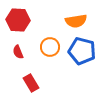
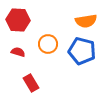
orange semicircle: moved 10 px right
orange circle: moved 2 px left, 3 px up
red semicircle: rotated 128 degrees clockwise
